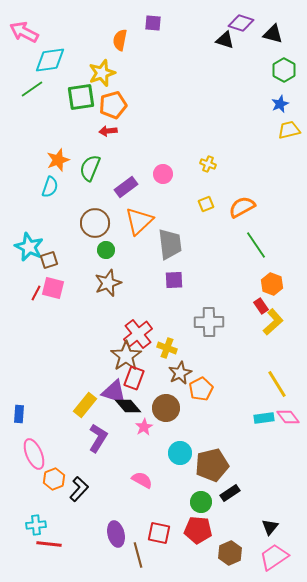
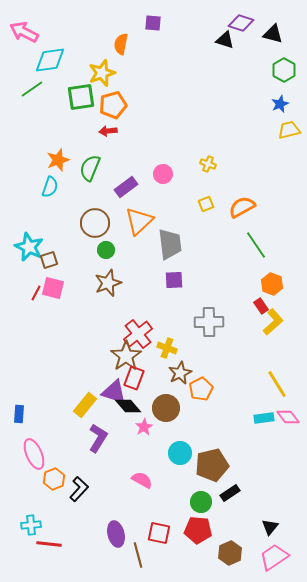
orange semicircle at (120, 40): moved 1 px right, 4 px down
cyan cross at (36, 525): moved 5 px left
